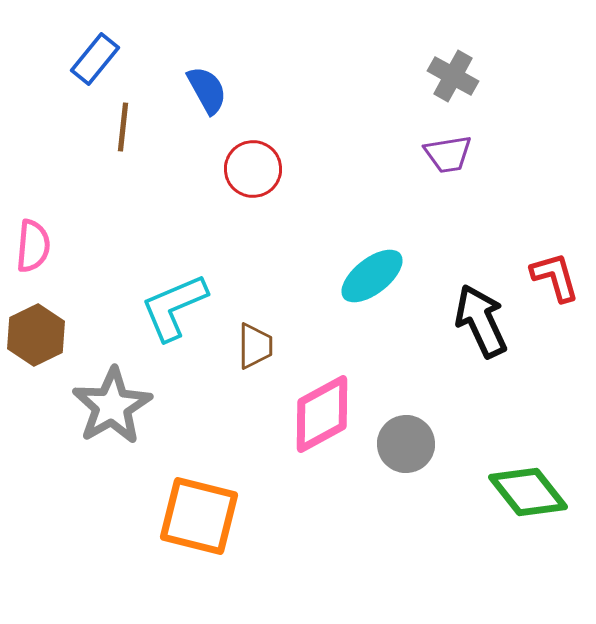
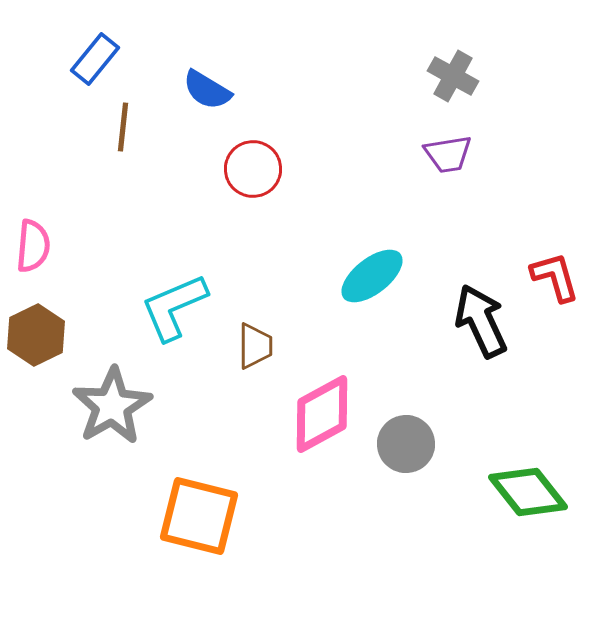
blue semicircle: rotated 150 degrees clockwise
